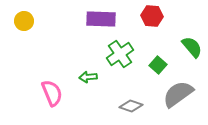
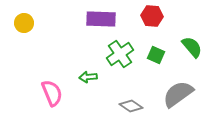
yellow circle: moved 2 px down
green square: moved 2 px left, 10 px up; rotated 18 degrees counterclockwise
gray diamond: rotated 15 degrees clockwise
